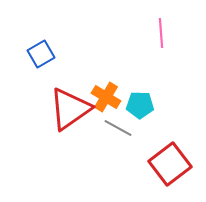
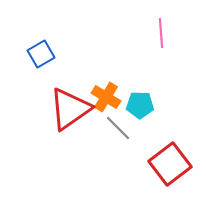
gray line: rotated 16 degrees clockwise
